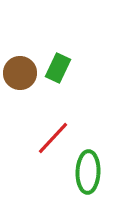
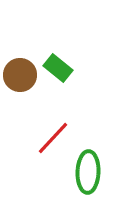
green rectangle: rotated 76 degrees counterclockwise
brown circle: moved 2 px down
